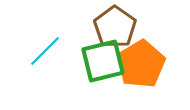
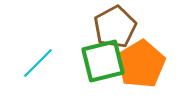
brown pentagon: rotated 9 degrees clockwise
cyan line: moved 7 px left, 12 px down
